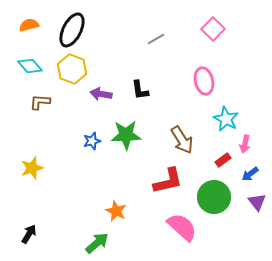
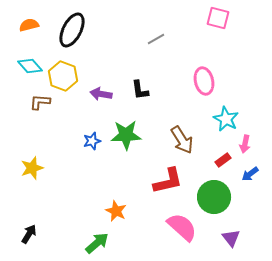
pink square: moved 5 px right, 11 px up; rotated 30 degrees counterclockwise
yellow hexagon: moved 9 px left, 7 px down
purple triangle: moved 26 px left, 36 px down
